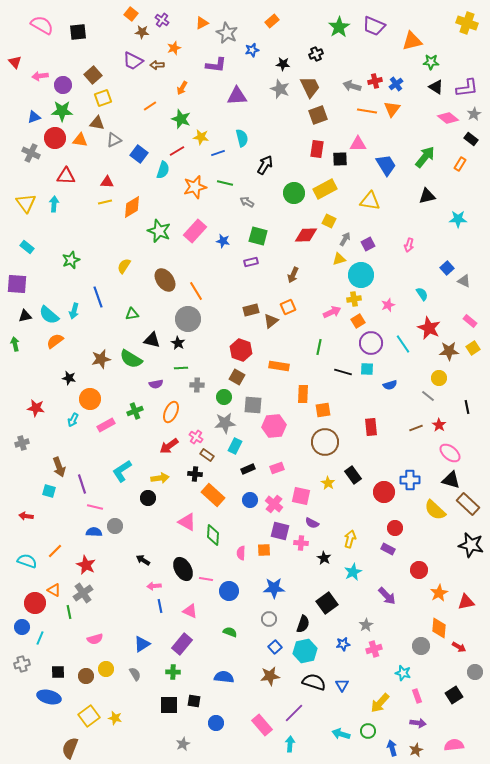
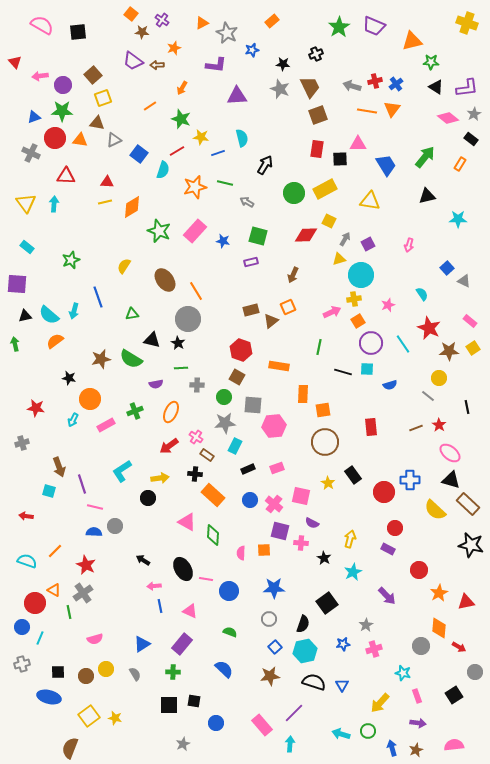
purple trapezoid at (133, 61): rotated 10 degrees clockwise
blue semicircle at (224, 677): moved 8 px up; rotated 36 degrees clockwise
